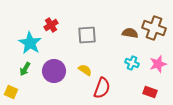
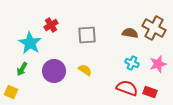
brown cross: rotated 10 degrees clockwise
green arrow: moved 3 px left
red semicircle: moved 25 px right; rotated 90 degrees counterclockwise
